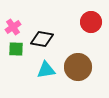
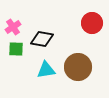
red circle: moved 1 px right, 1 px down
